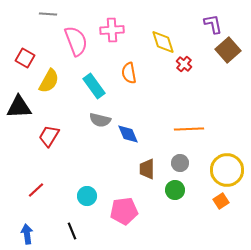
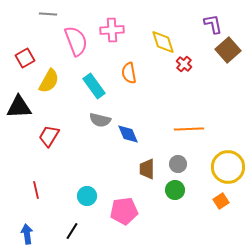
red square: rotated 30 degrees clockwise
gray circle: moved 2 px left, 1 px down
yellow circle: moved 1 px right, 3 px up
red line: rotated 60 degrees counterclockwise
black line: rotated 54 degrees clockwise
